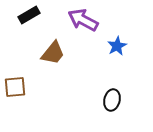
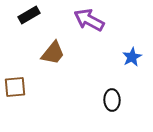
purple arrow: moved 6 px right
blue star: moved 15 px right, 11 px down
black ellipse: rotated 15 degrees counterclockwise
